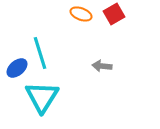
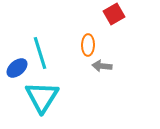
orange ellipse: moved 7 px right, 31 px down; rotated 70 degrees clockwise
